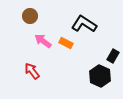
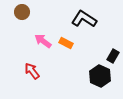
brown circle: moved 8 px left, 4 px up
black L-shape: moved 5 px up
